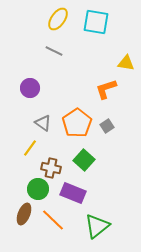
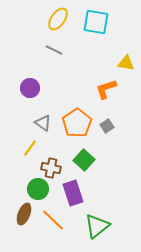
gray line: moved 1 px up
purple rectangle: rotated 50 degrees clockwise
